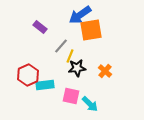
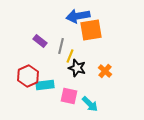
blue arrow: moved 2 px left, 1 px down; rotated 25 degrees clockwise
purple rectangle: moved 14 px down
gray line: rotated 28 degrees counterclockwise
black star: rotated 24 degrees clockwise
red hexagon: moved 1 px down
pink square: moved 2 px left
